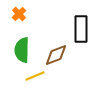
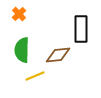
brown diamond: moved 2 px right; rotated 15 degrees clockwise
